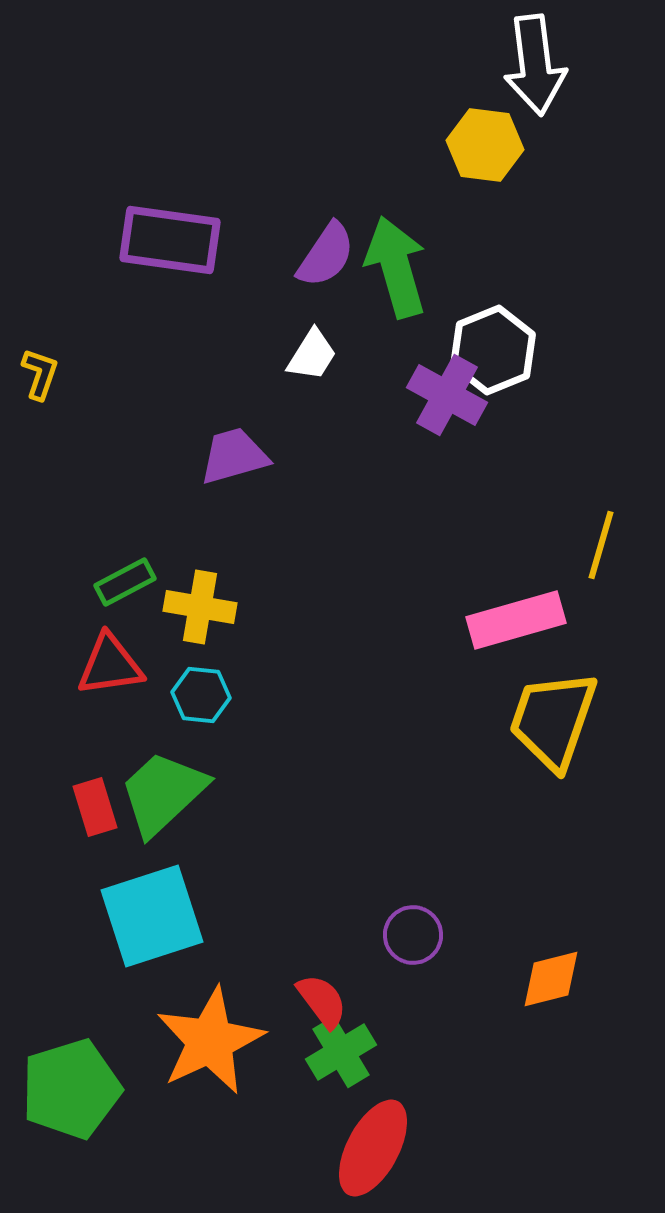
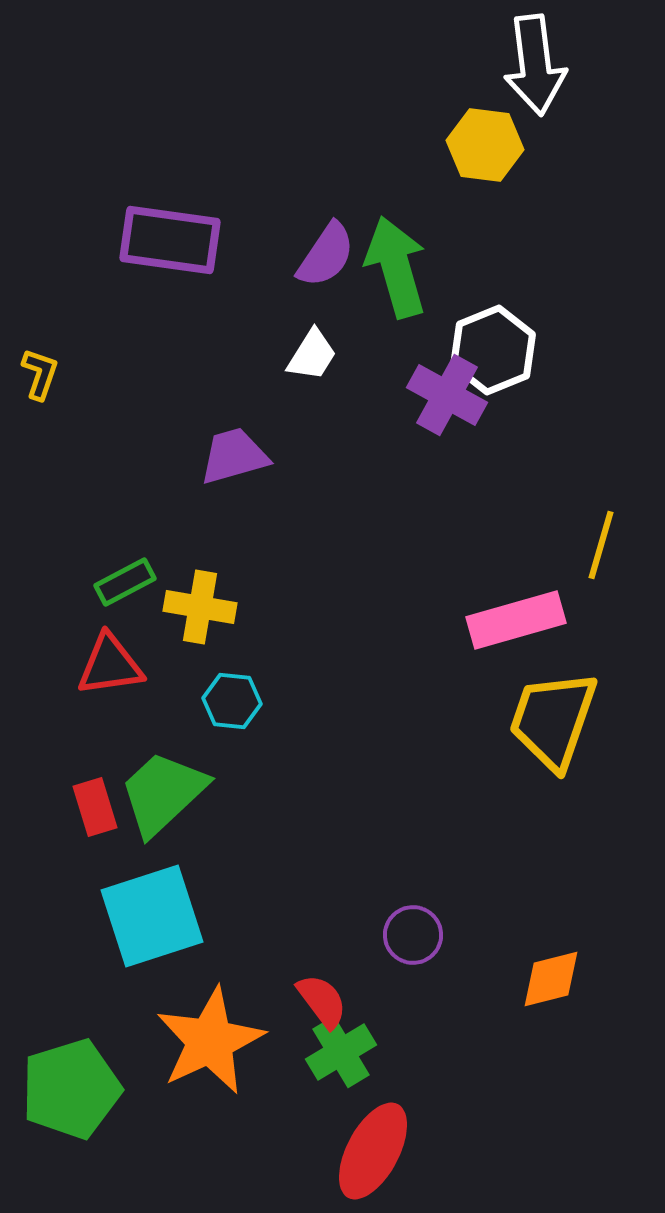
cyan hexagon: moved 31 px right, 6 px down
red ellipse: moved 3 px down
